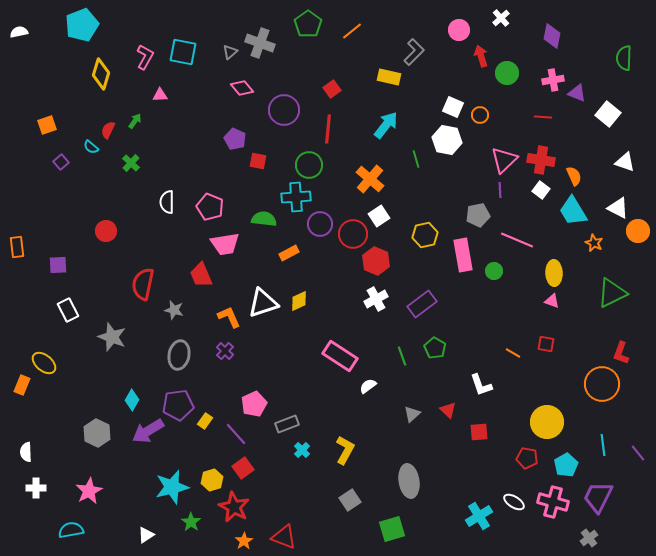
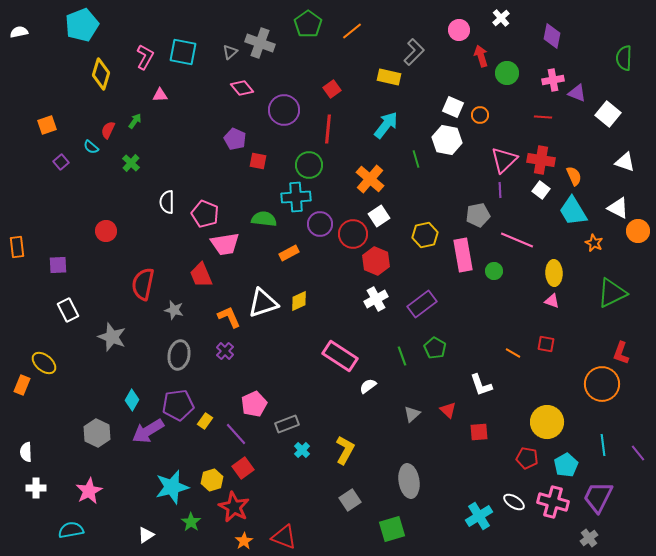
pink pentagon at (210, 207): moved 5 px left, 7 px down
